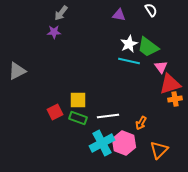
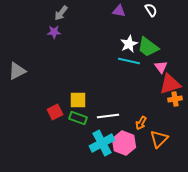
purple triangle: moved 4 px up
orange triangle: moved 11 px up
